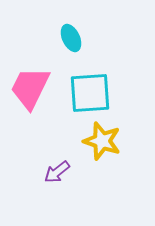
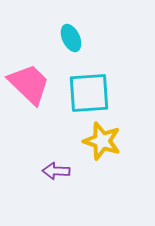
pink trapezoid: moved 1 px left, 4 px up; rotated 108 degrees clockwise
cyan square: moved 1 px left
purple arrow: moved 1 px left, 1 px up; rotated 40 degrees clockwise
